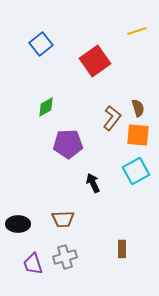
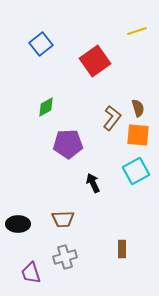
purple trapezoid: moved 2 px left, 9 px down
